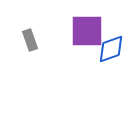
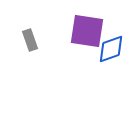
purple square: rotated 9 degrees clockwise
